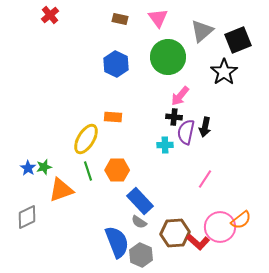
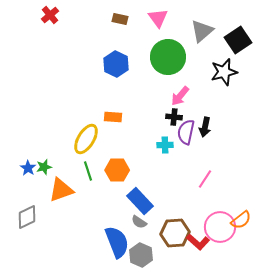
black square: rotated 12 degrees counterclockwise
black star: rotated 20 degrees clockwise
